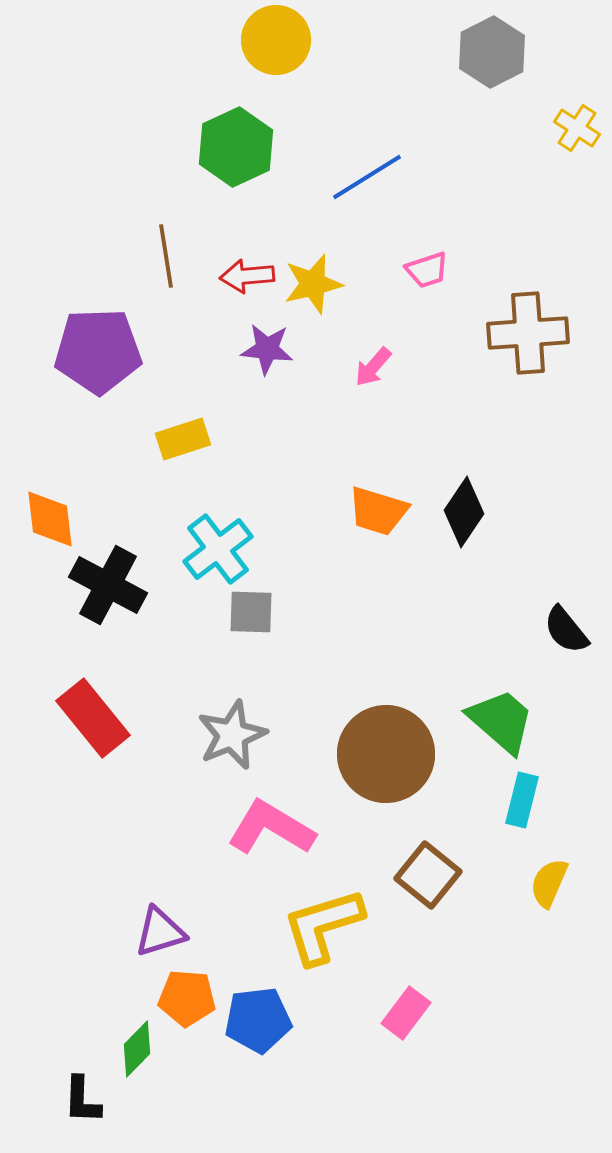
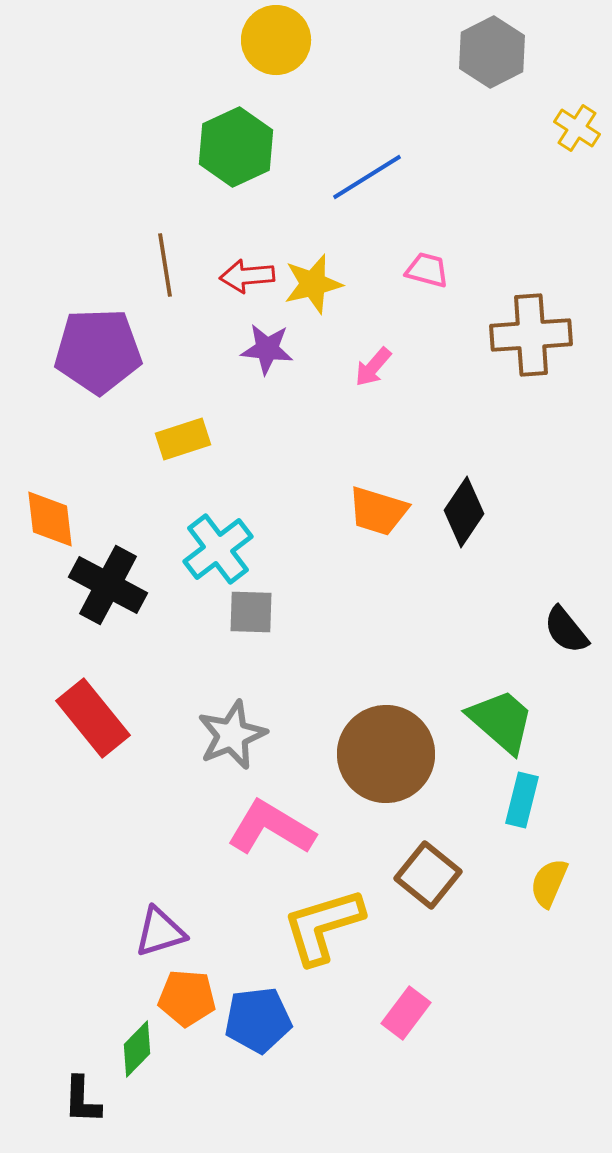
brown line: moved 1 px left, 9 px down
pink trapezoid: rotated 147 degrees counterclockwise
brown cross: moved 3 px right, 2 px down
